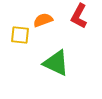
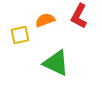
orange semicircle: moved 2 px right
yellow square: rotated 18 degrees counterclockwise
